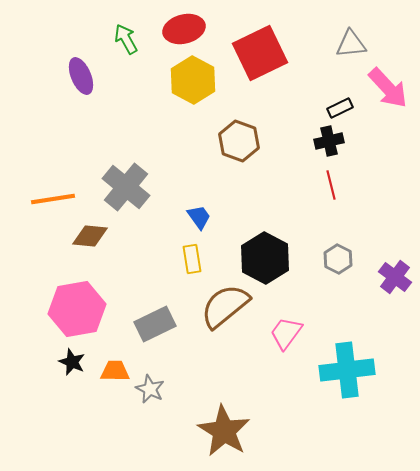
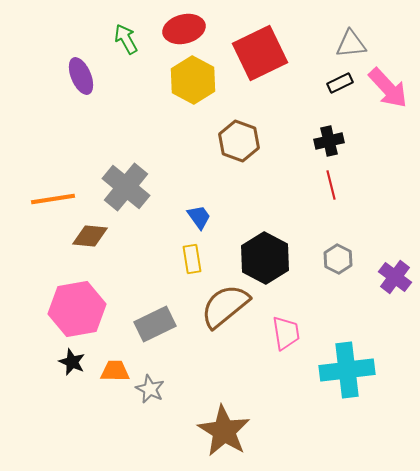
black rectangle: moved 25 px up
pink trapezoid: rotated 135 degrees clockwise
